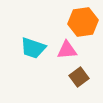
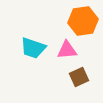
orange hexagon: moved 1 px up
brown square: rotated 12 degrees clockwise
